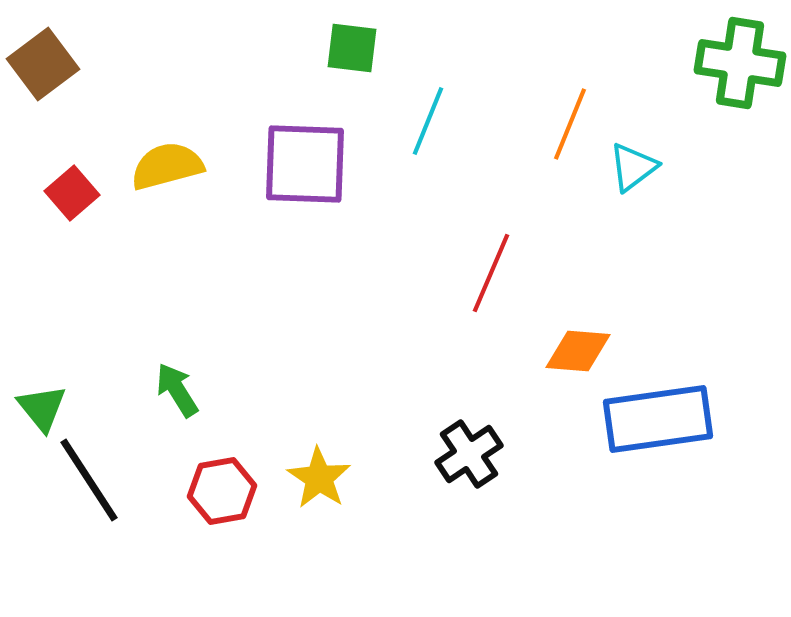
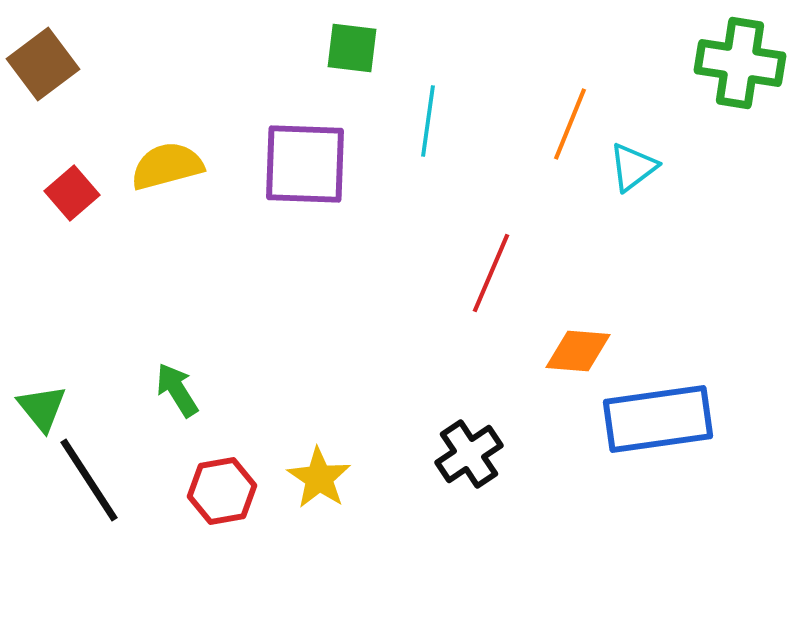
cyan line: rotated 14 degrees counterclockwise
